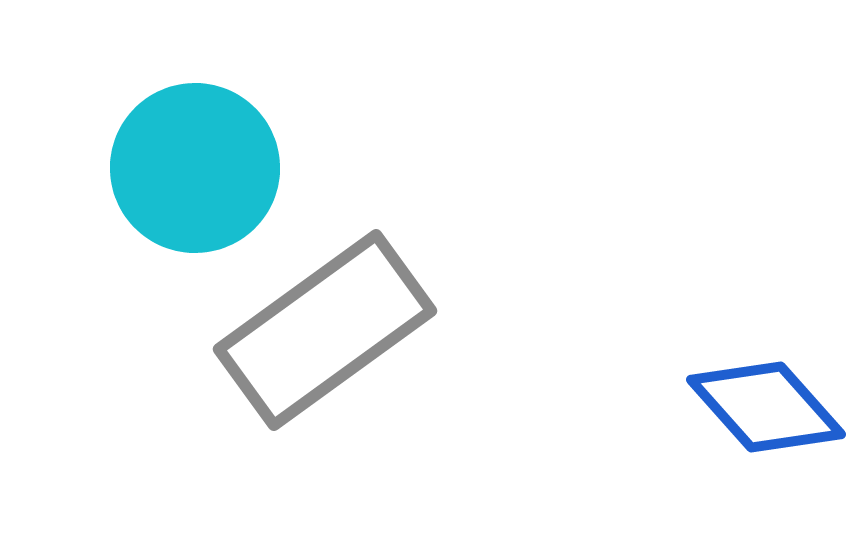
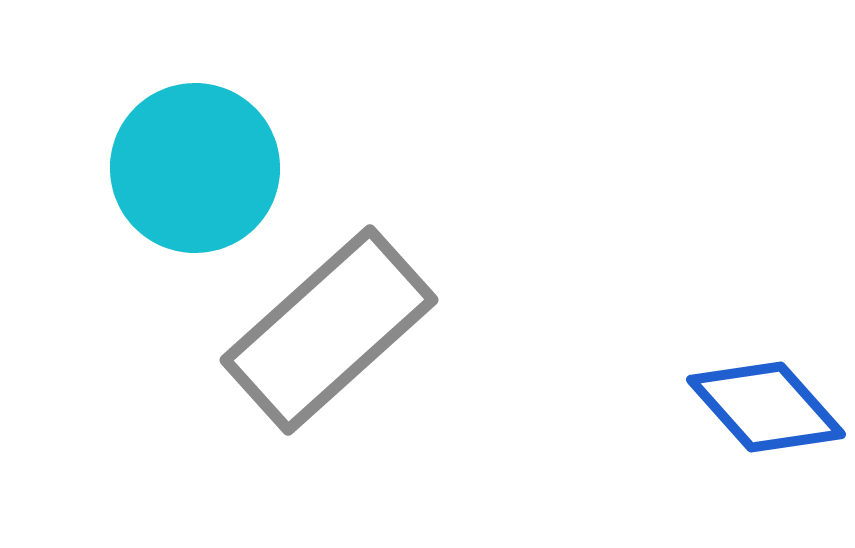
gray rectangle: moved 4 px right; rotated 6 degrees counterclockwise
